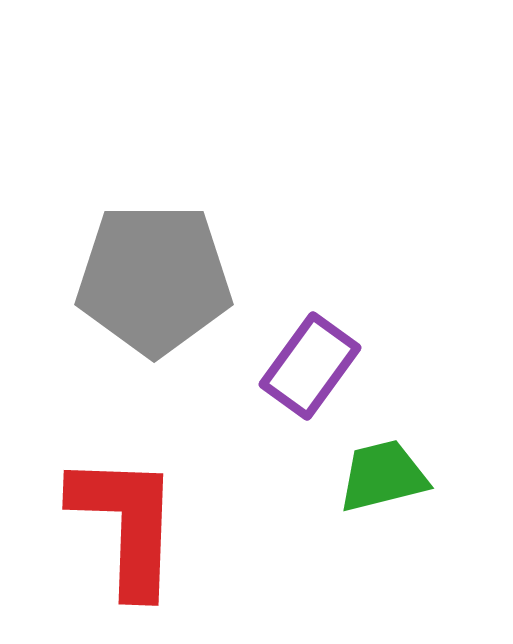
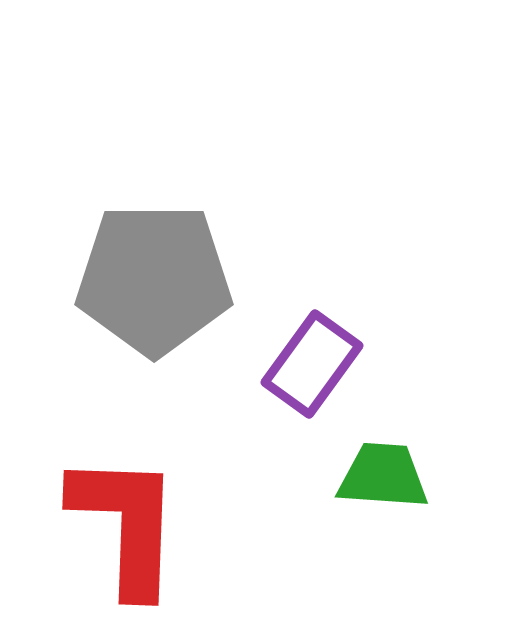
purple rectangle: moved 2 px right, 2 px up
green trapezoid: rotated 18 degrees clockwise
